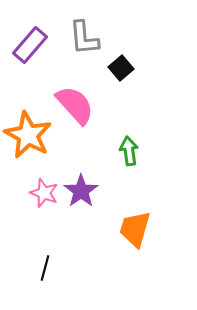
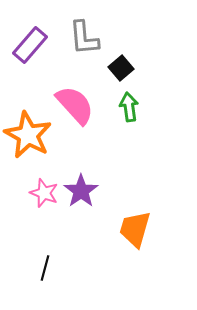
green arrow: moved 44 px up
